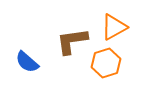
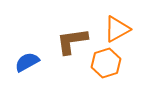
orange triangle: moved 3 px right, 2 px down
blue semicircle: rotated 110 degrees clockwise
